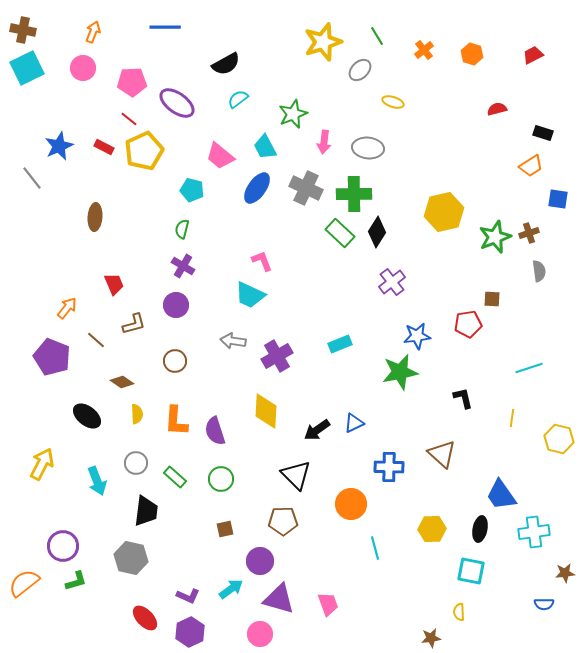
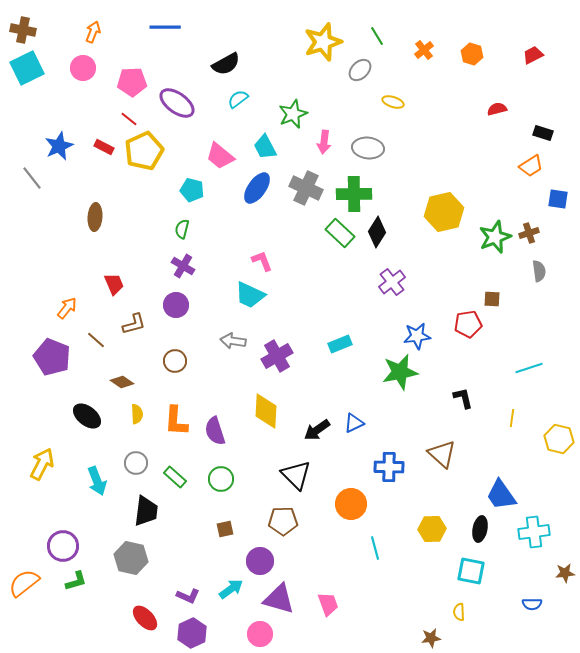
blue semicircle at (544, 604): moved 12 px left
purple hexagon at (190, 632): moved 2 px right, 1 px down
